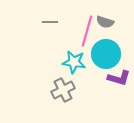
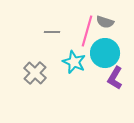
gray line: moved 2 px right, 10 px down
cyan circle: moved 1 px left, 1 px up
cyan star: rotated 15 degrees clockwise
purple L-shape: moved 4 px left; rotated 105 degrees clockwise
gray cross: moved 28 px left, 17 px up; rotated 20 degrees counterclockwise
